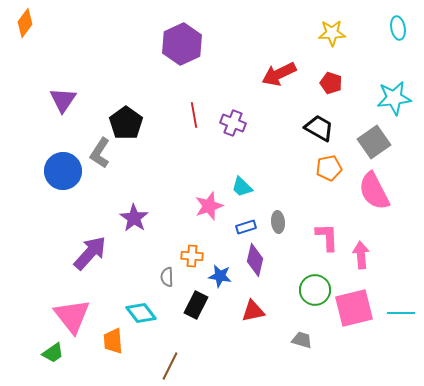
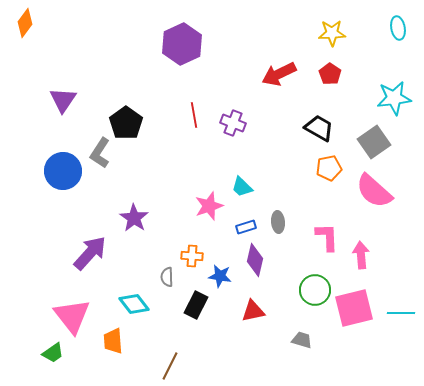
red pentagon: moved 1 px left, 9 px up; rotated 15 degrees clockwise
pink semicircle: rotated 21 degrees counterclockwise
cyan diamond: moved 7 px left, 9 px up
